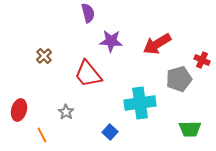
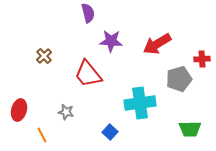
red cross: moved 1 px up; rotated 28 degrees counterclockwise
gray star: rotated 21 degrees counterclockwise
